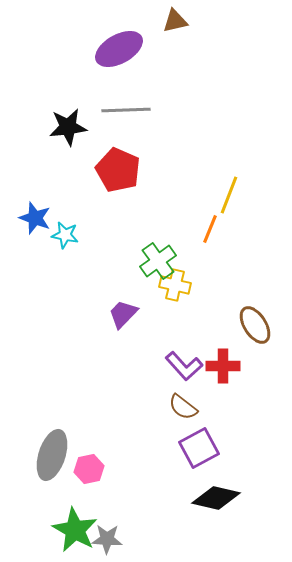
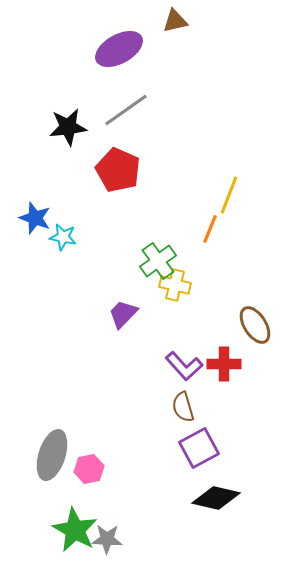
gray line: rotated 33 degrees counterclockwise
cyan star: moved 2 px left, 2 px down
red cross: moved 1 px right, 2 px up
brown semicircle: rotated 36 degrees clockwise
